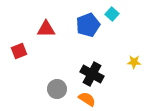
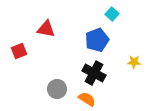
blue pentagon: moved 9 px right, 15 px down
red triangle: rotated 12 degrees clockwise
black cross: moved 2 px right, 1 px up
